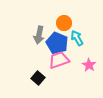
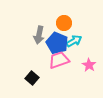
cyan arrow: moved 3 px left, 3 px down; rotated 91 degrees clockwise
black square: moved 6 px left
